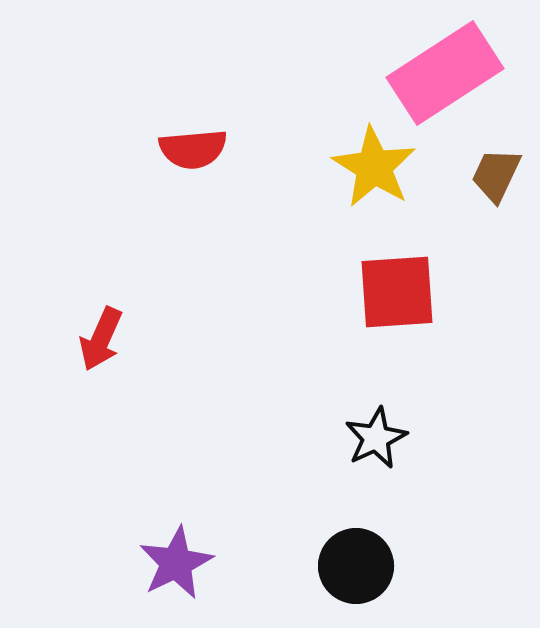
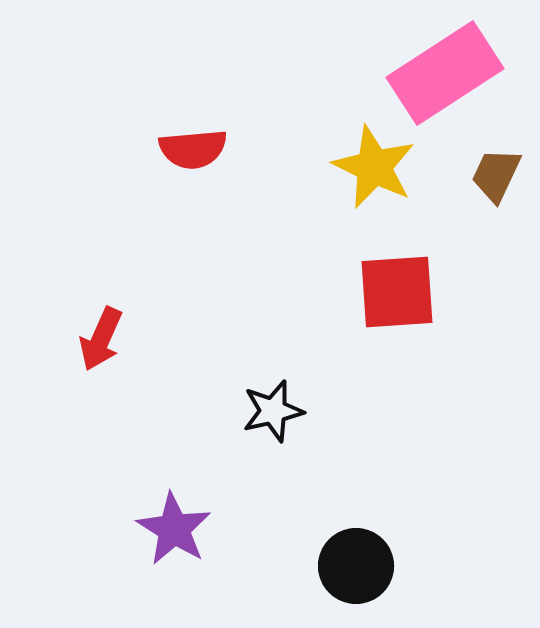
yellow star: rotated 6 degrees counterclockwise
black star: moved 103 px left, 27 px up; rotated 12 degrees clockwise
purple star: moved 2 px left, 34 px up; rotated 14 degrees counterclockwise
